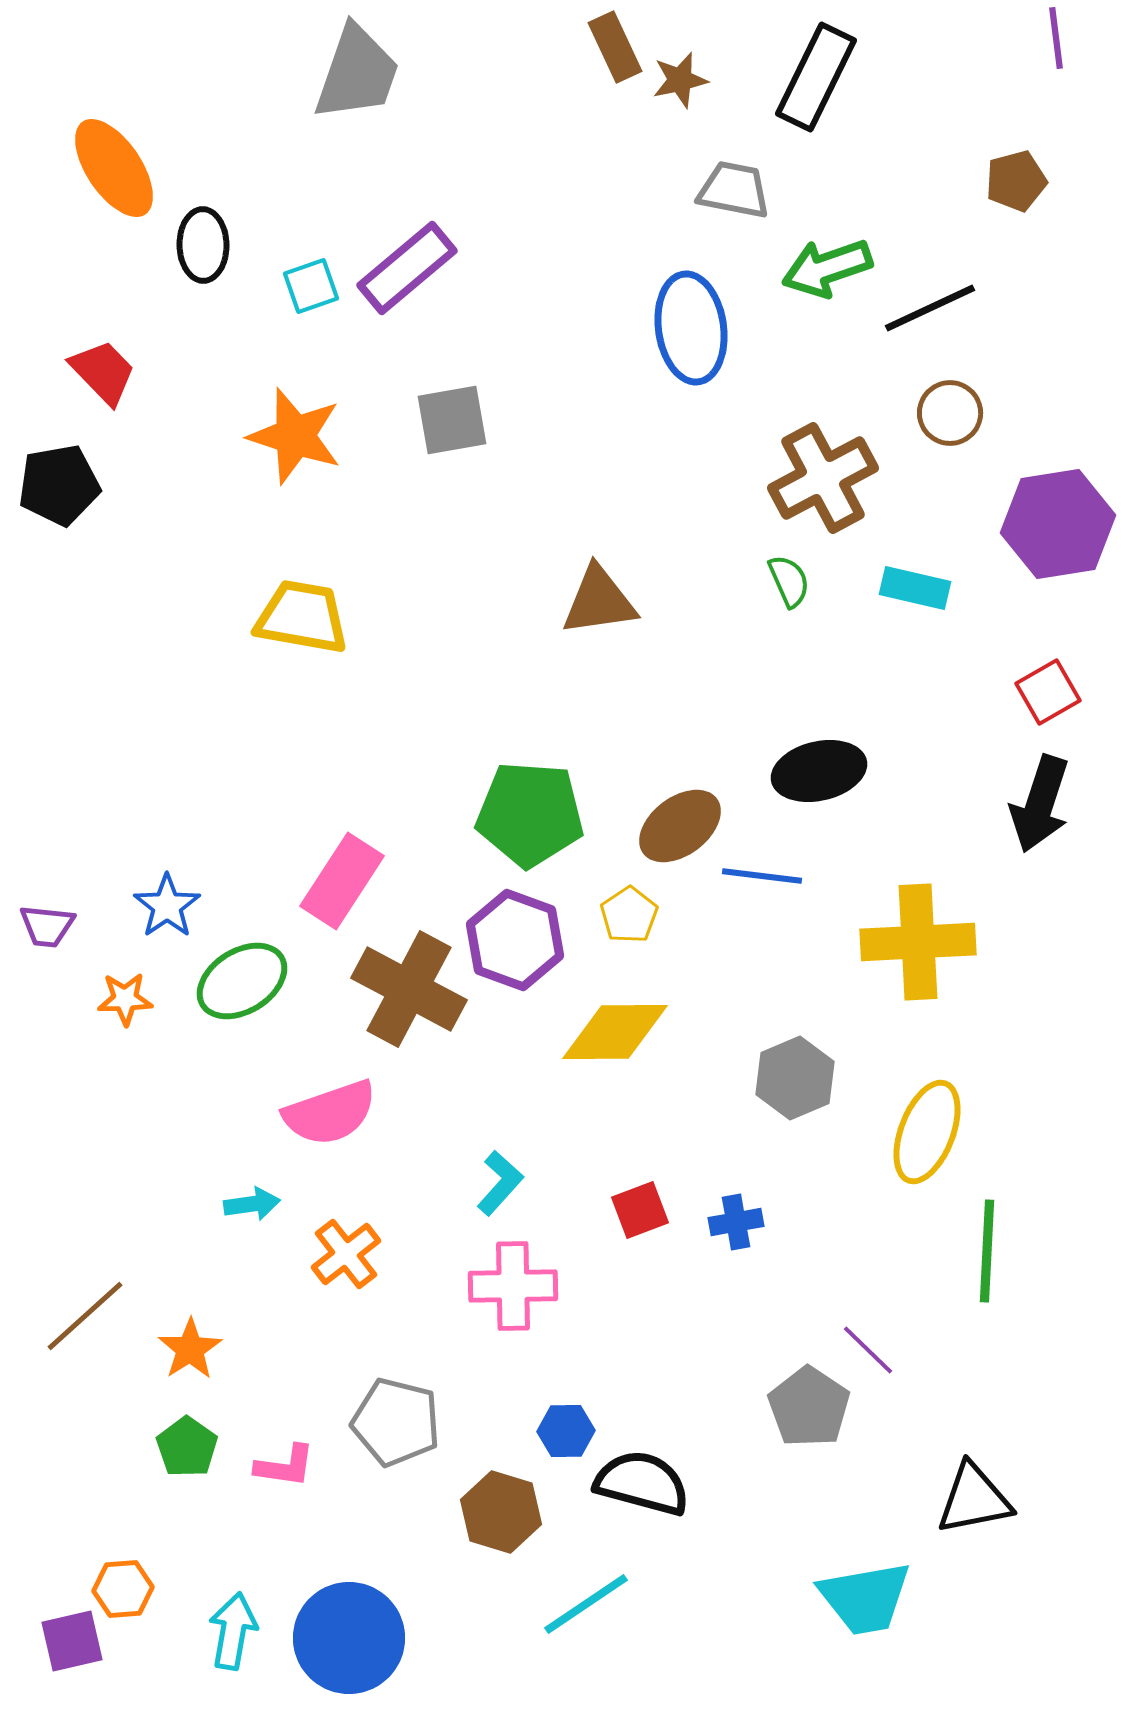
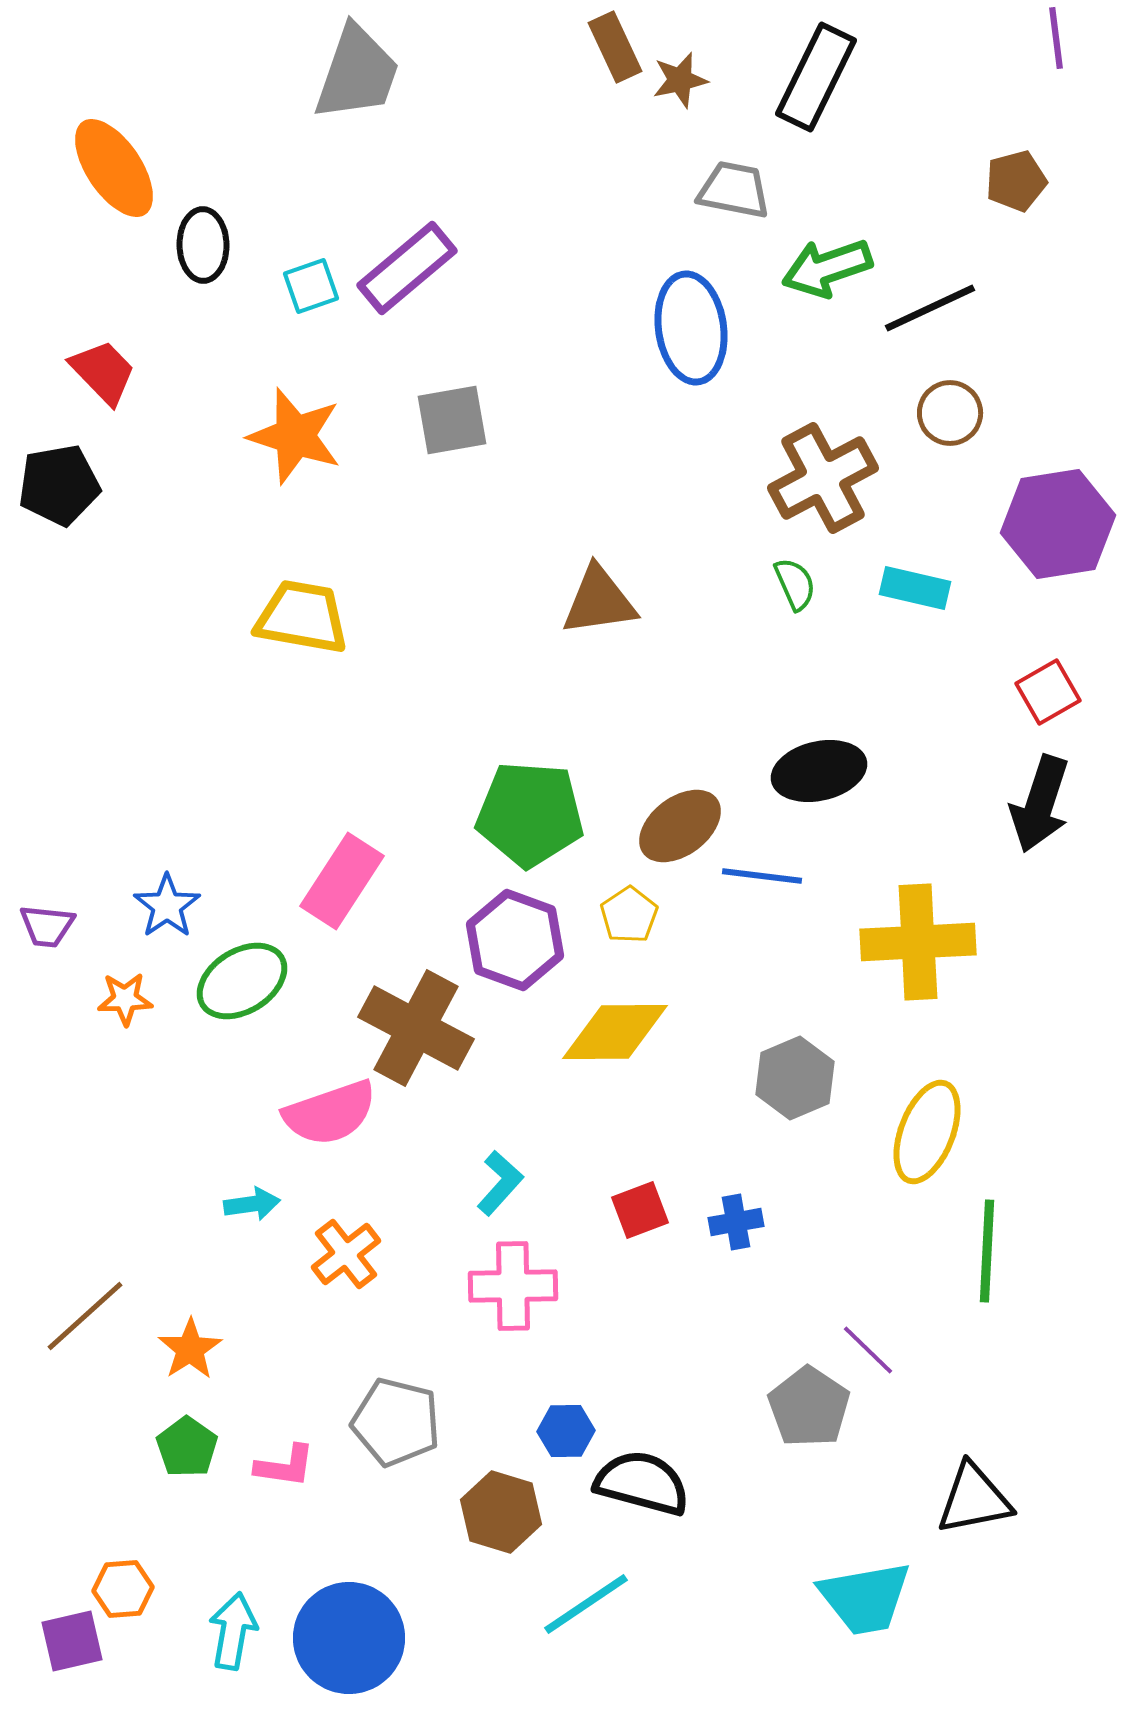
green semicircle at (789, 581): moved 6 px right, 3 px down
brown cross at (409, 989): moved 7 px right, 39 px down
